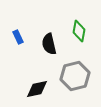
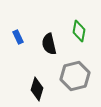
black diamond: rotated 60 degrees counterclockwise
